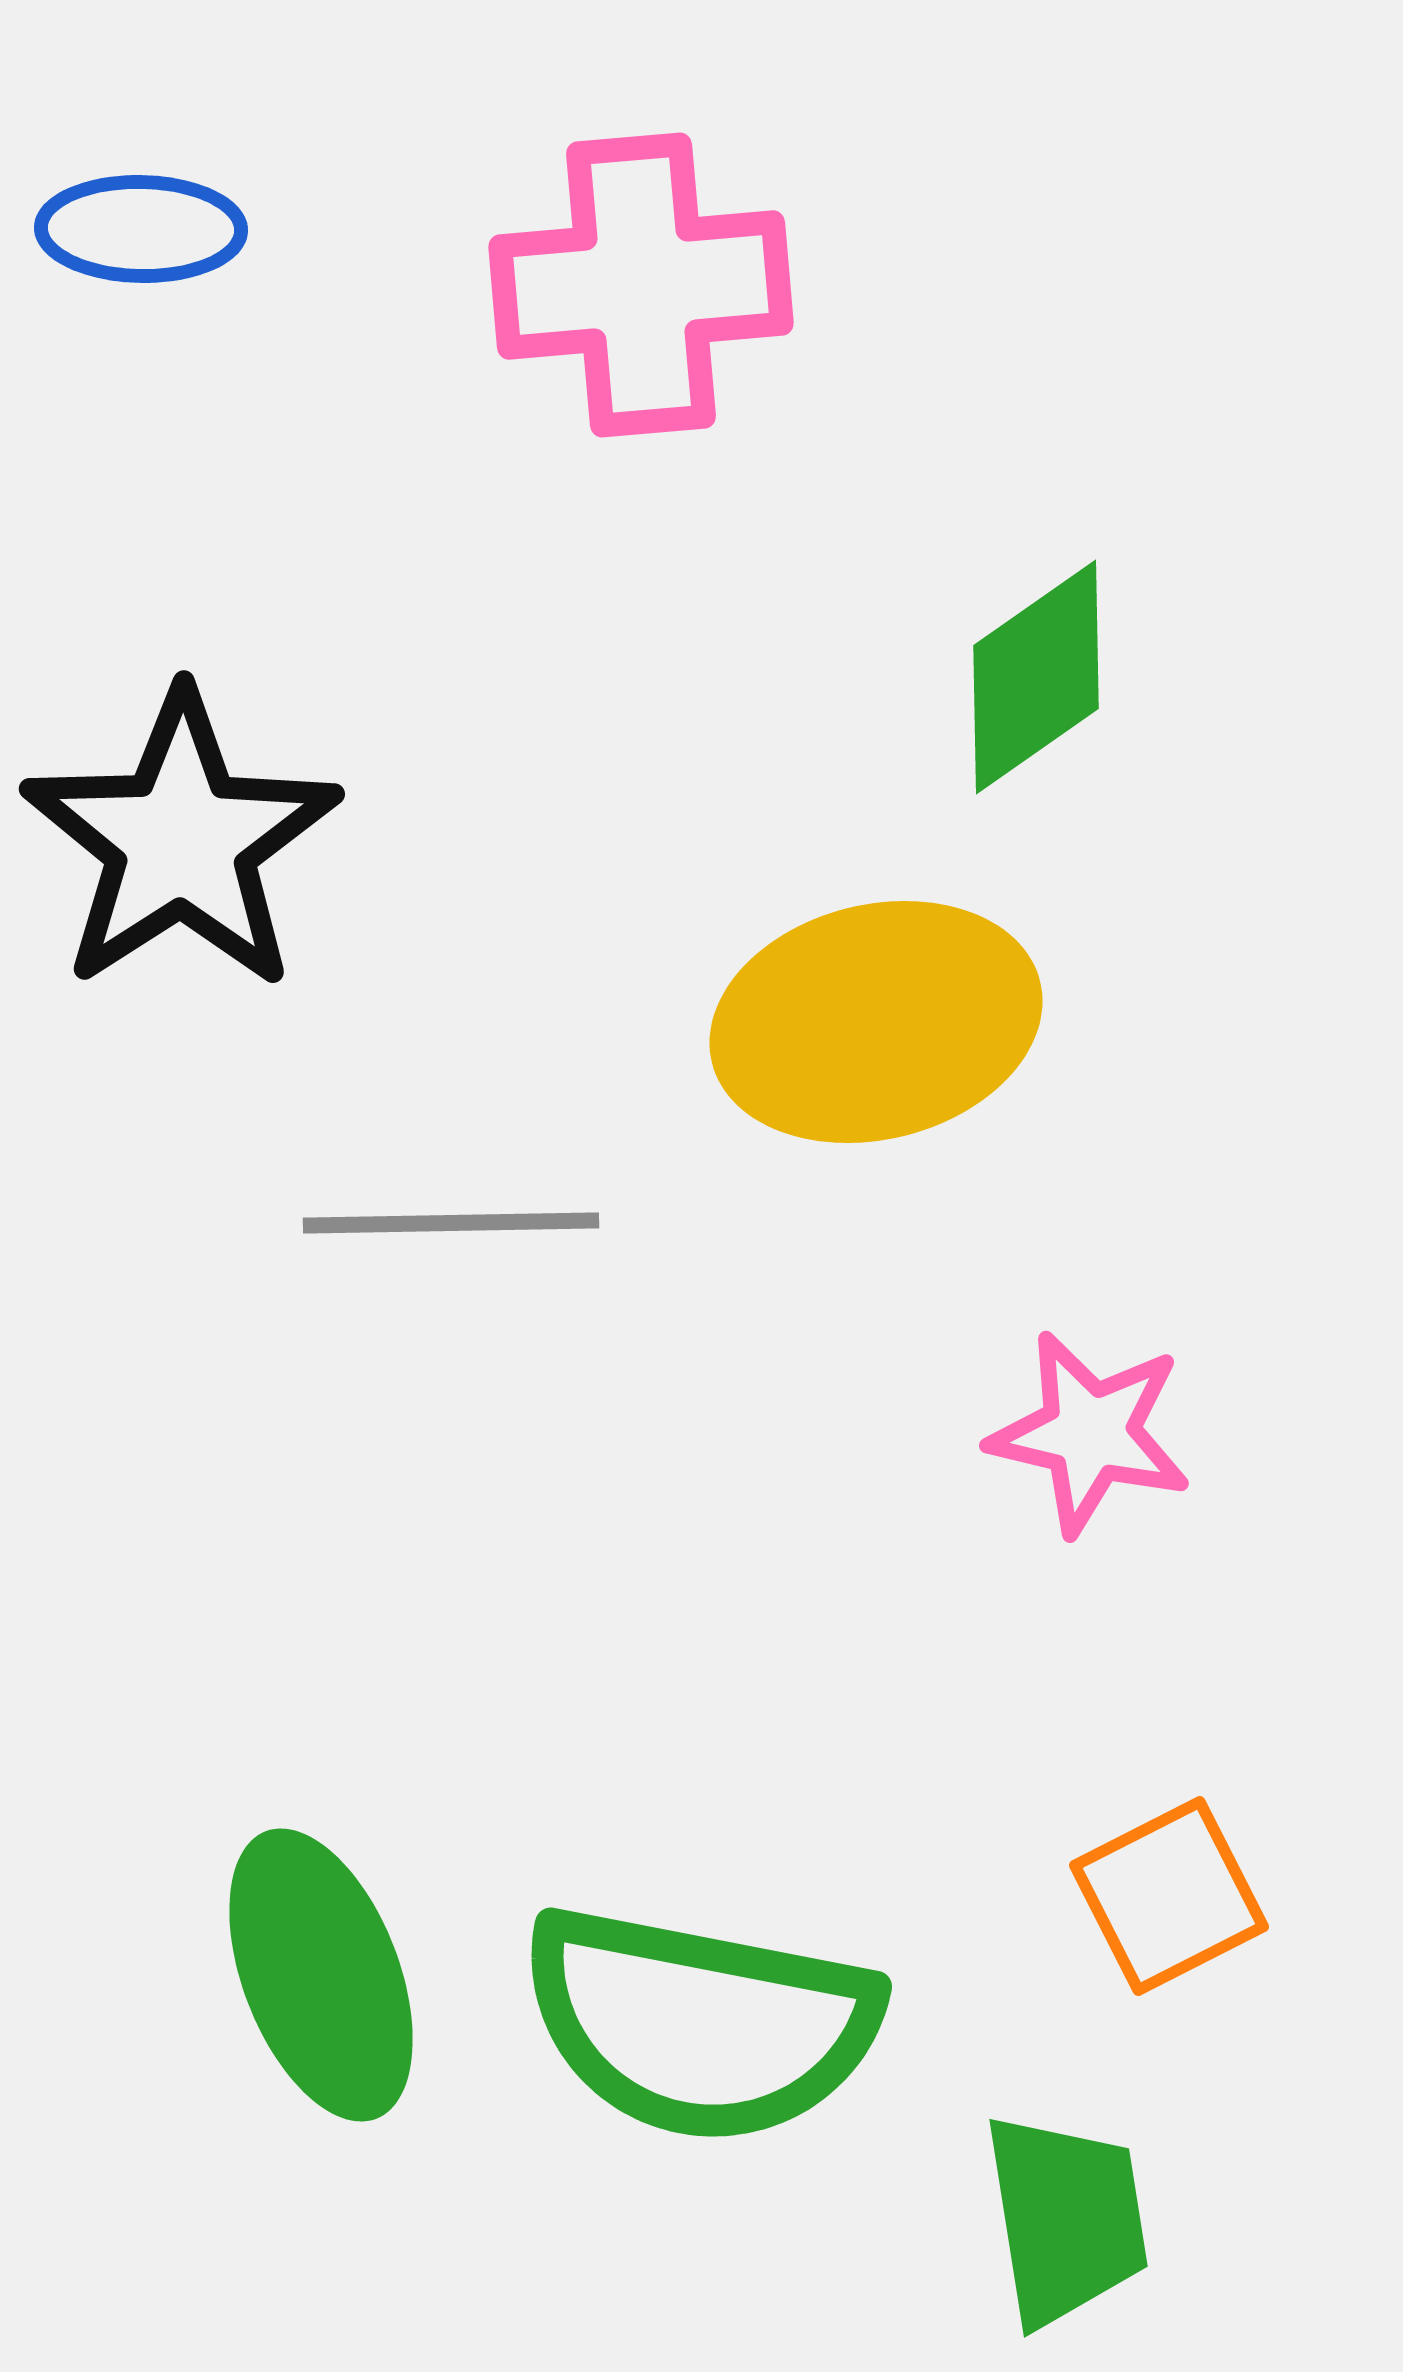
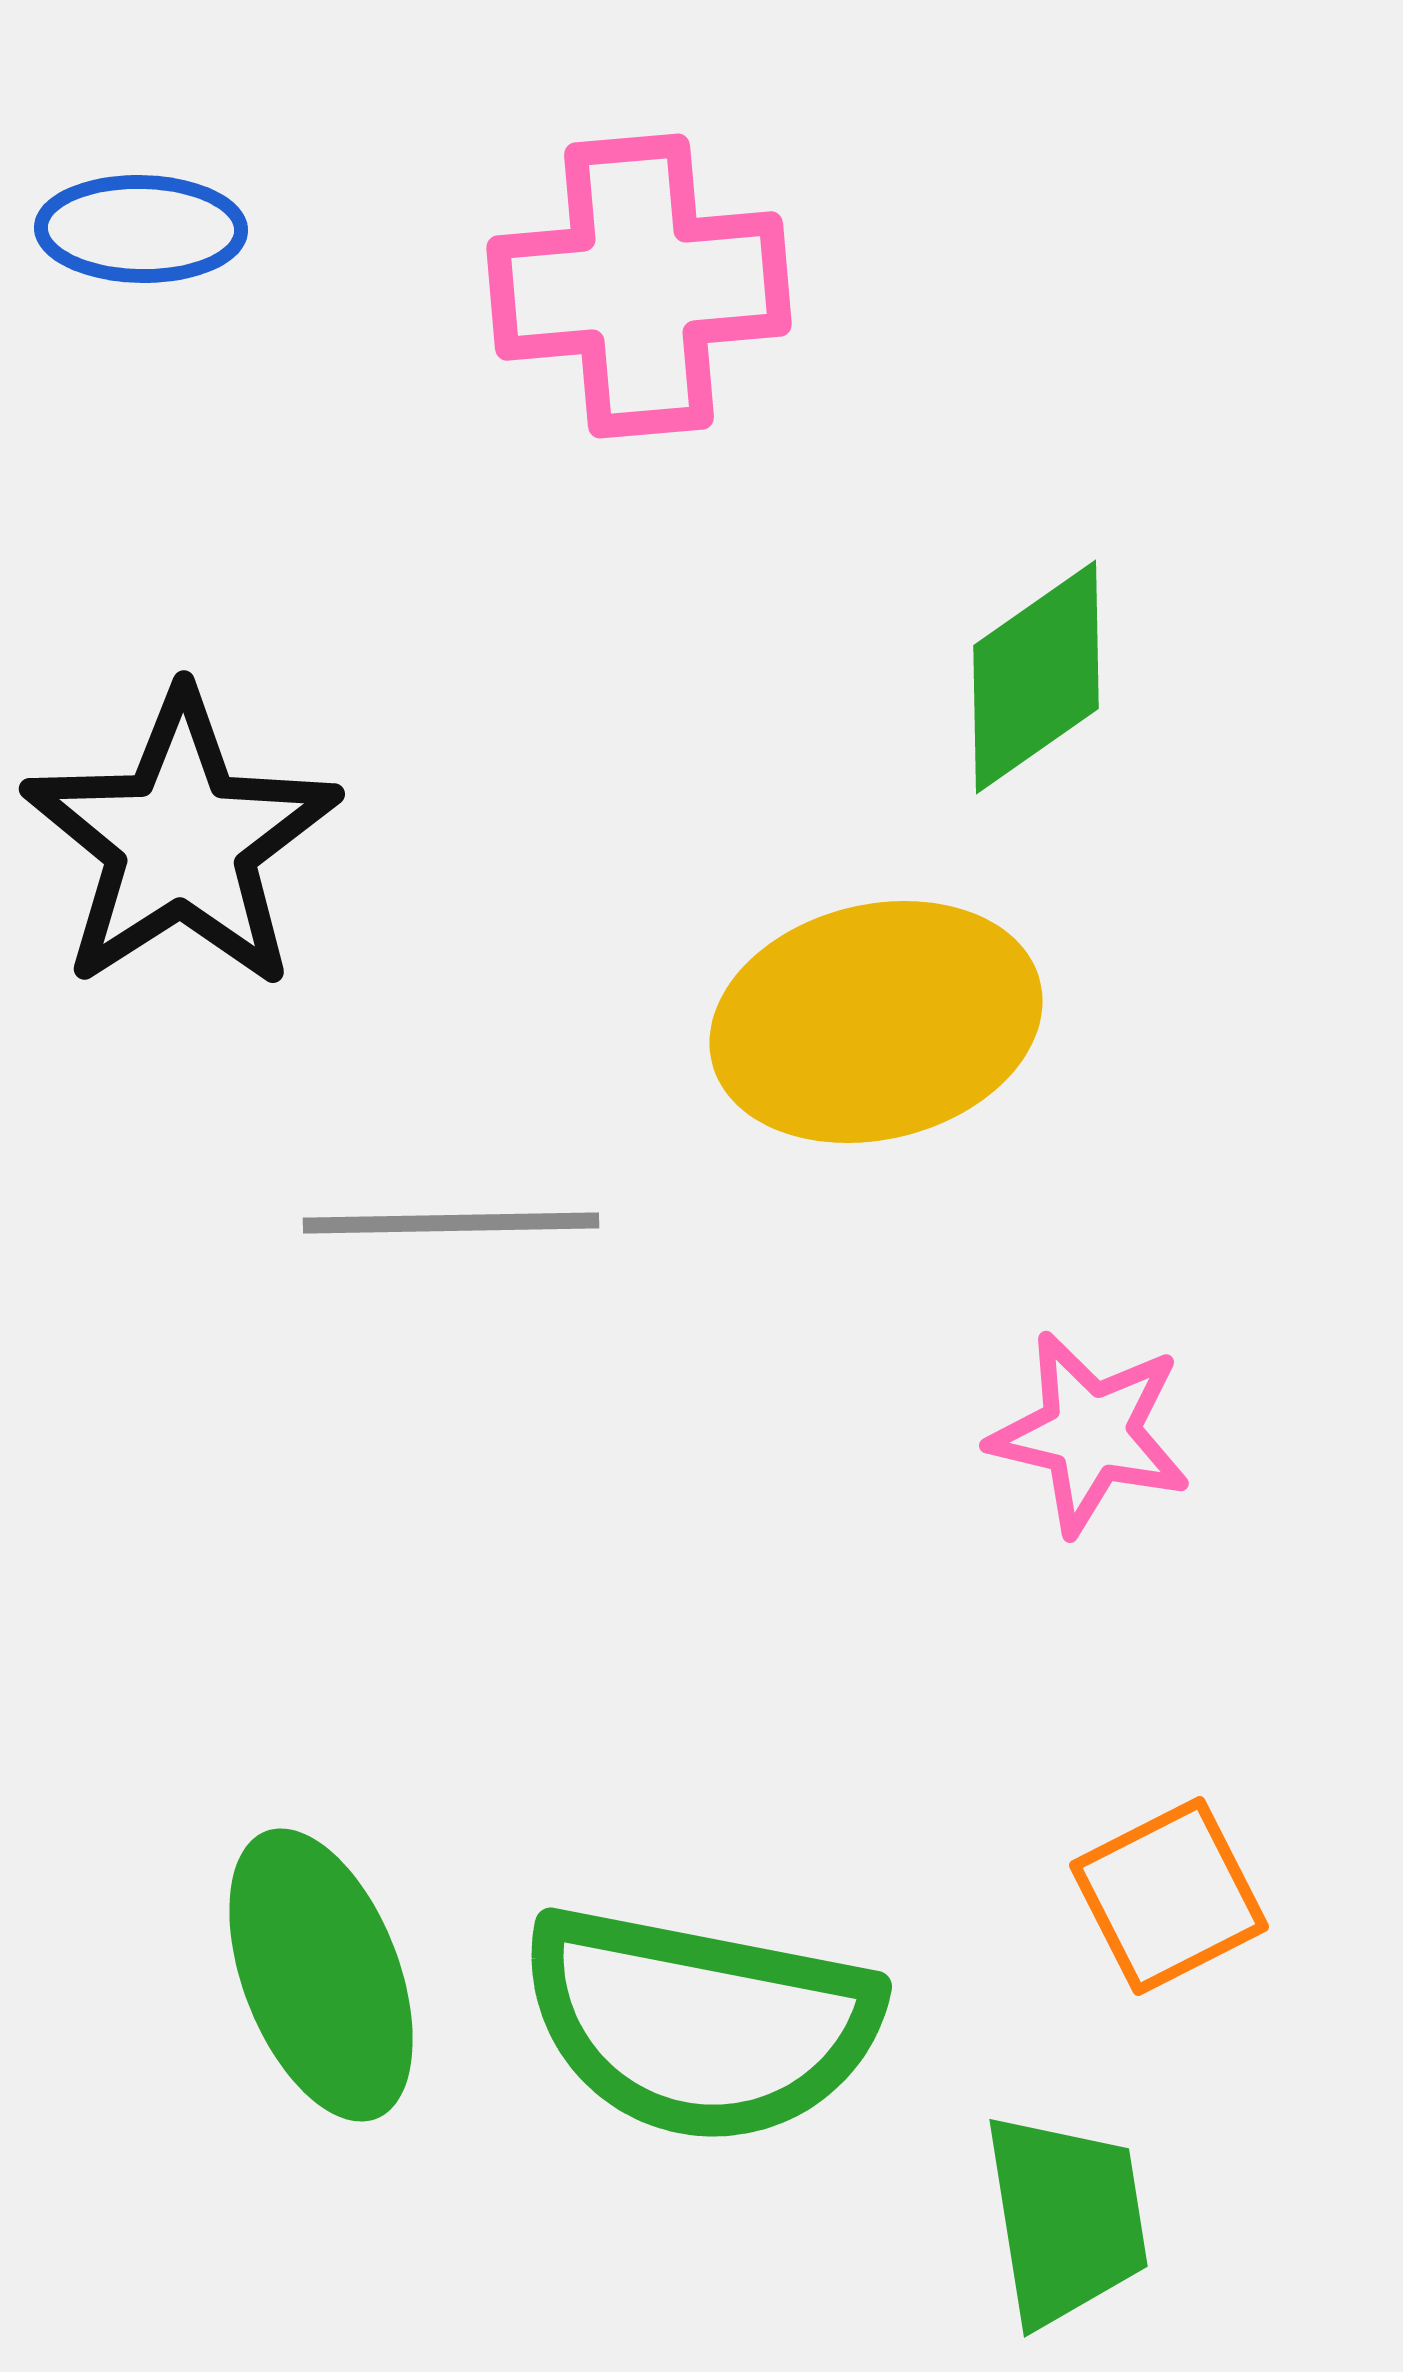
pink cross: moved 2 px left, 1 px down
